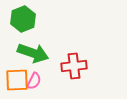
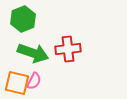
red cross: moved 6 px left, 17 px up
orange square: moved 3 px down; rotated 15 degrees clockwise
